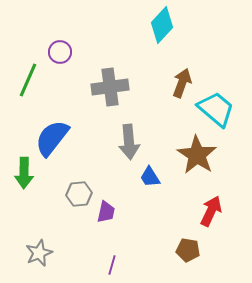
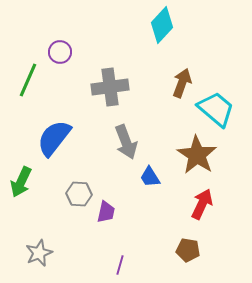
blue semicircle: moved 2 px right
gray arrow: moved 3 px left; rotated 16 degrees counterclockwise
green arrow: moved 3 px left, 9 px down; rotated 24 degrees clockwise
gray hexagon: rotated 10 degrees clockwise
red arrow: moved 9 px left, 7 px up
purple line: moved 8 px right
